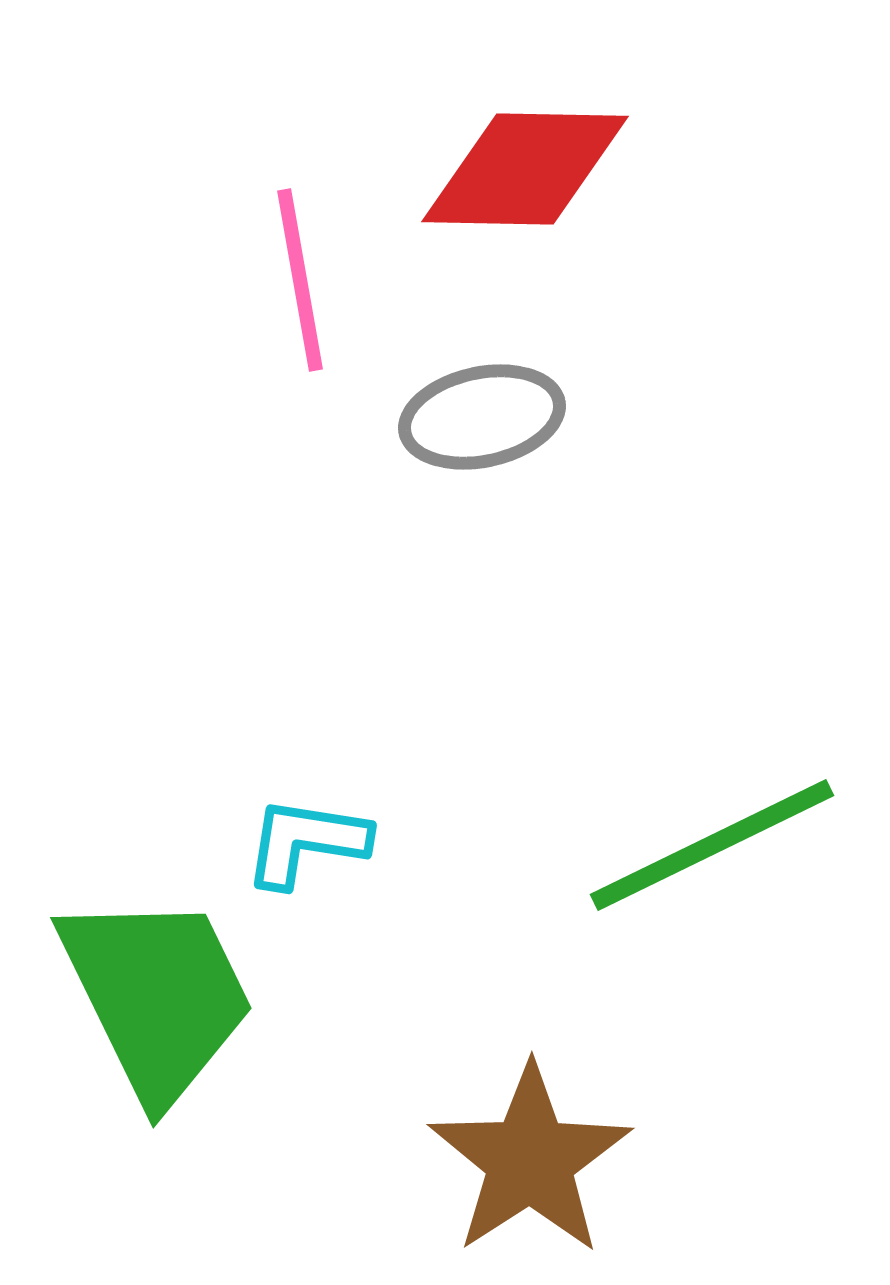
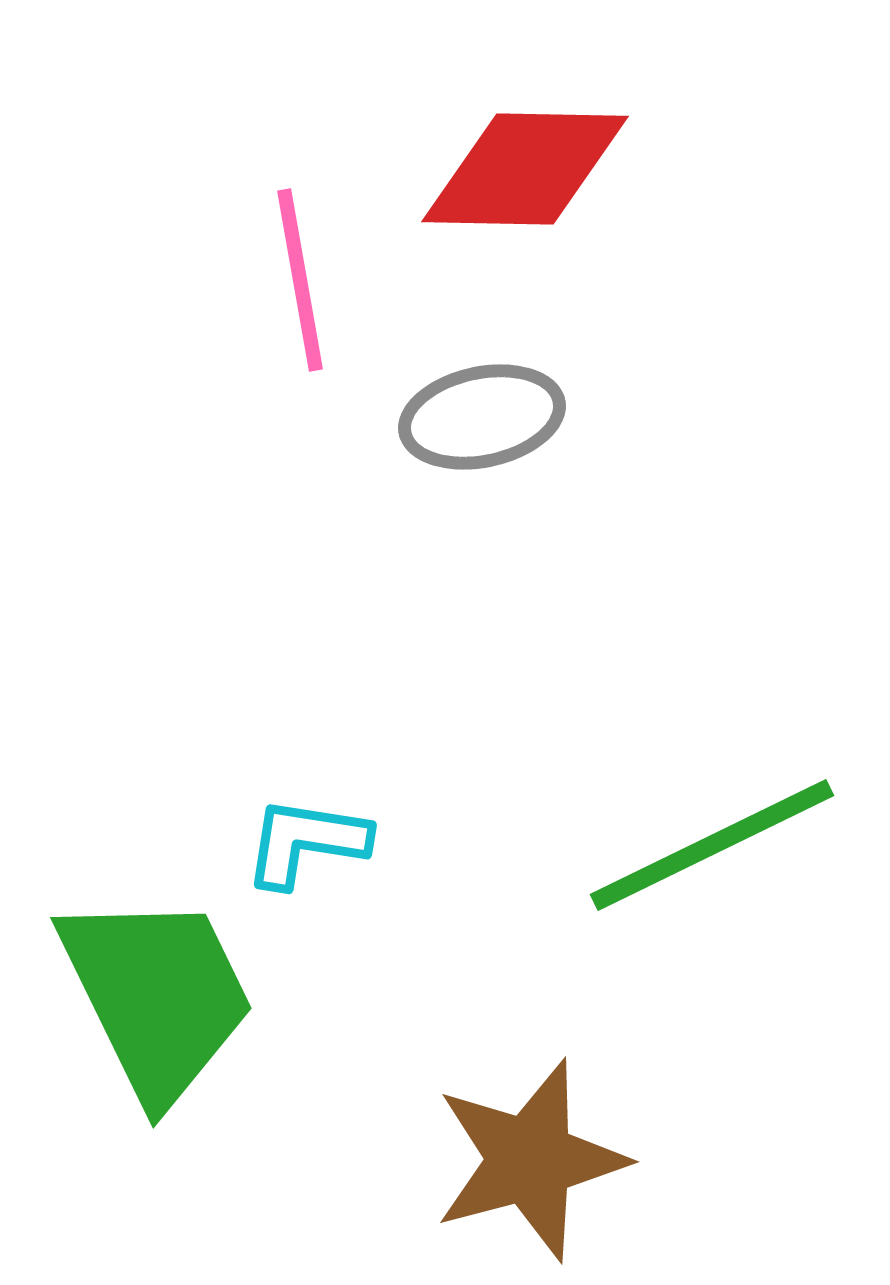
brown star: rotated 18 degrees clockwise
